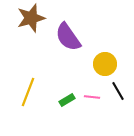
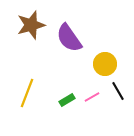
brown star: moved 7 px down
purple semicircle: moved 1 px right, 1 px down
yellow line: moved 1 px left, 1 px down
pink line: rotated 35 degrees counterclockwise
